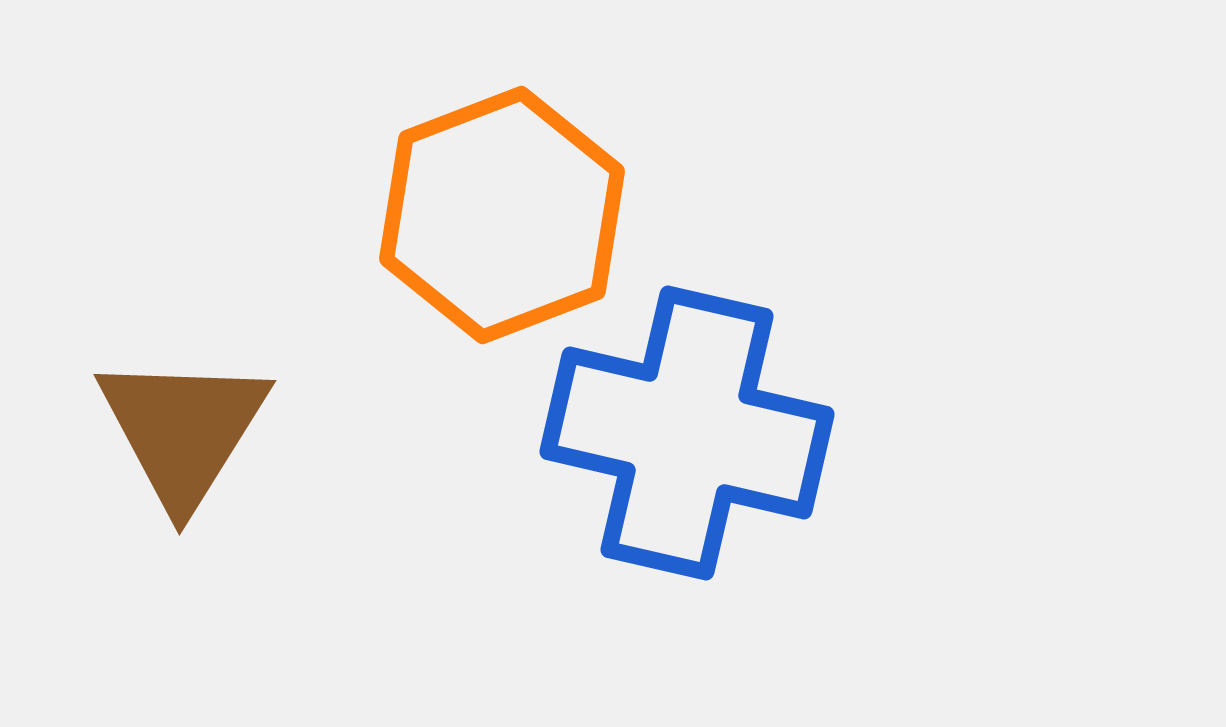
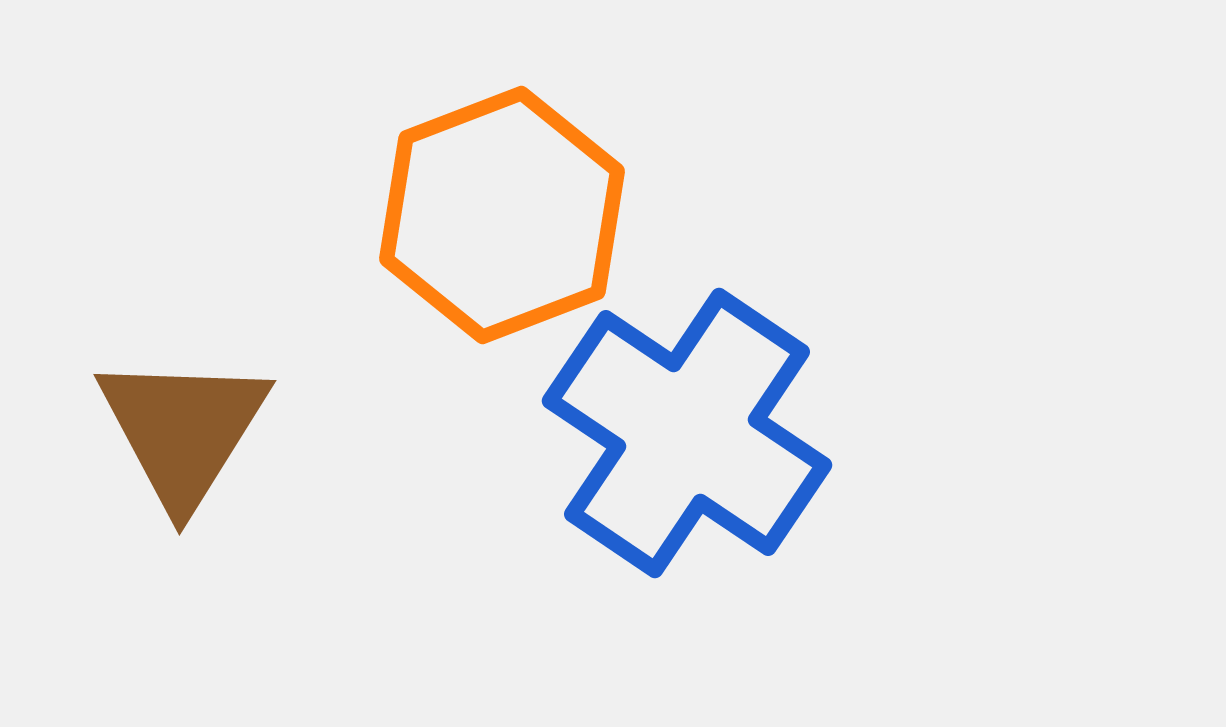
blue cross: rotated 21 degrees clockwise
